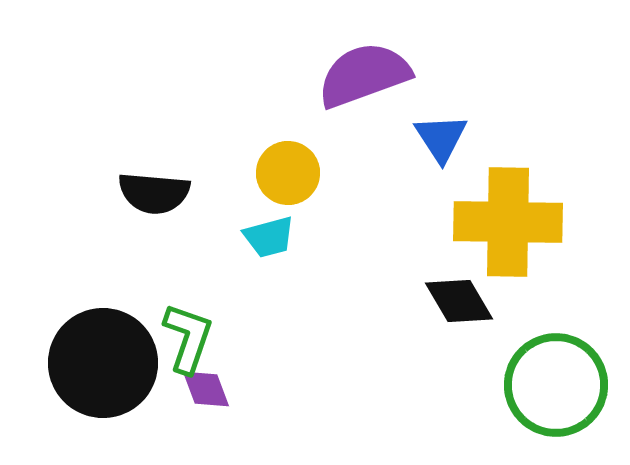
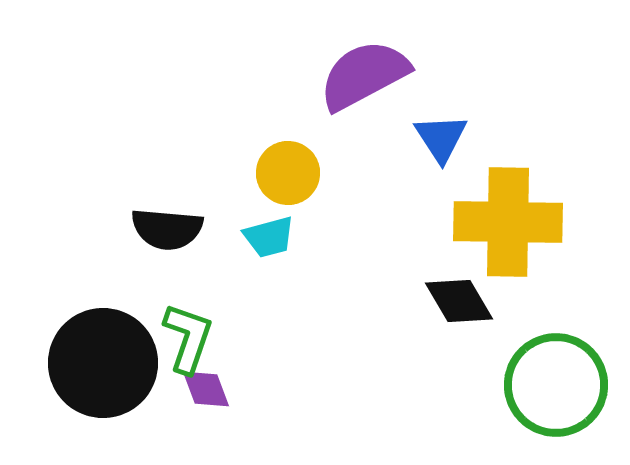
purple semicircle: rotated 8 degrees counterclockwise
black semicircle: moved 13 px right, 36 px down
